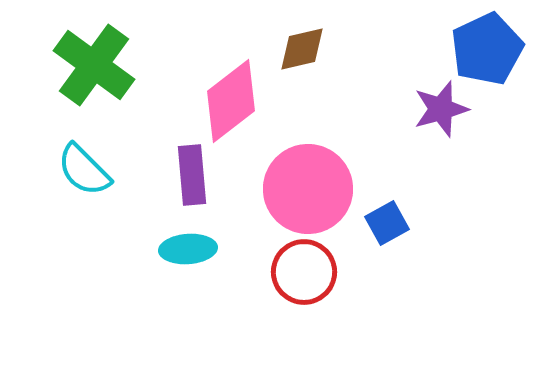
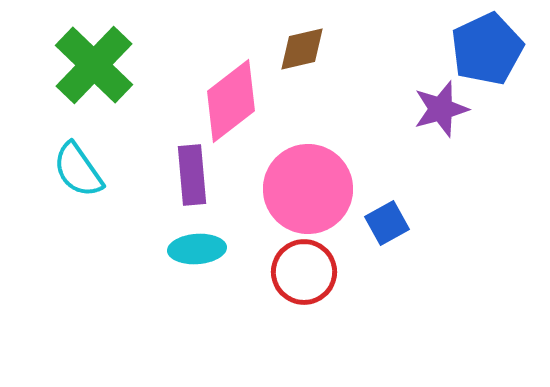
green cross: rotated 8 degrees clockwise
cyan semicircle: moved 6 px left; rotated 10 degrees clockwise
cyan ellipse: moved 9 px right
